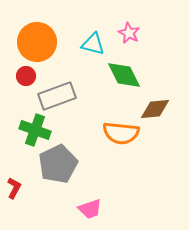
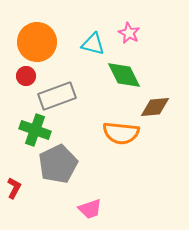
brown diamond: moved 2 px up
